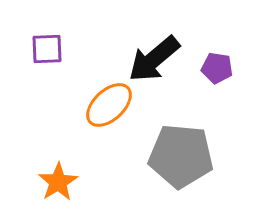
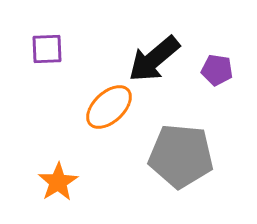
purple pentagon: moved 2 px down
orange ellipse: moved 2 px down
